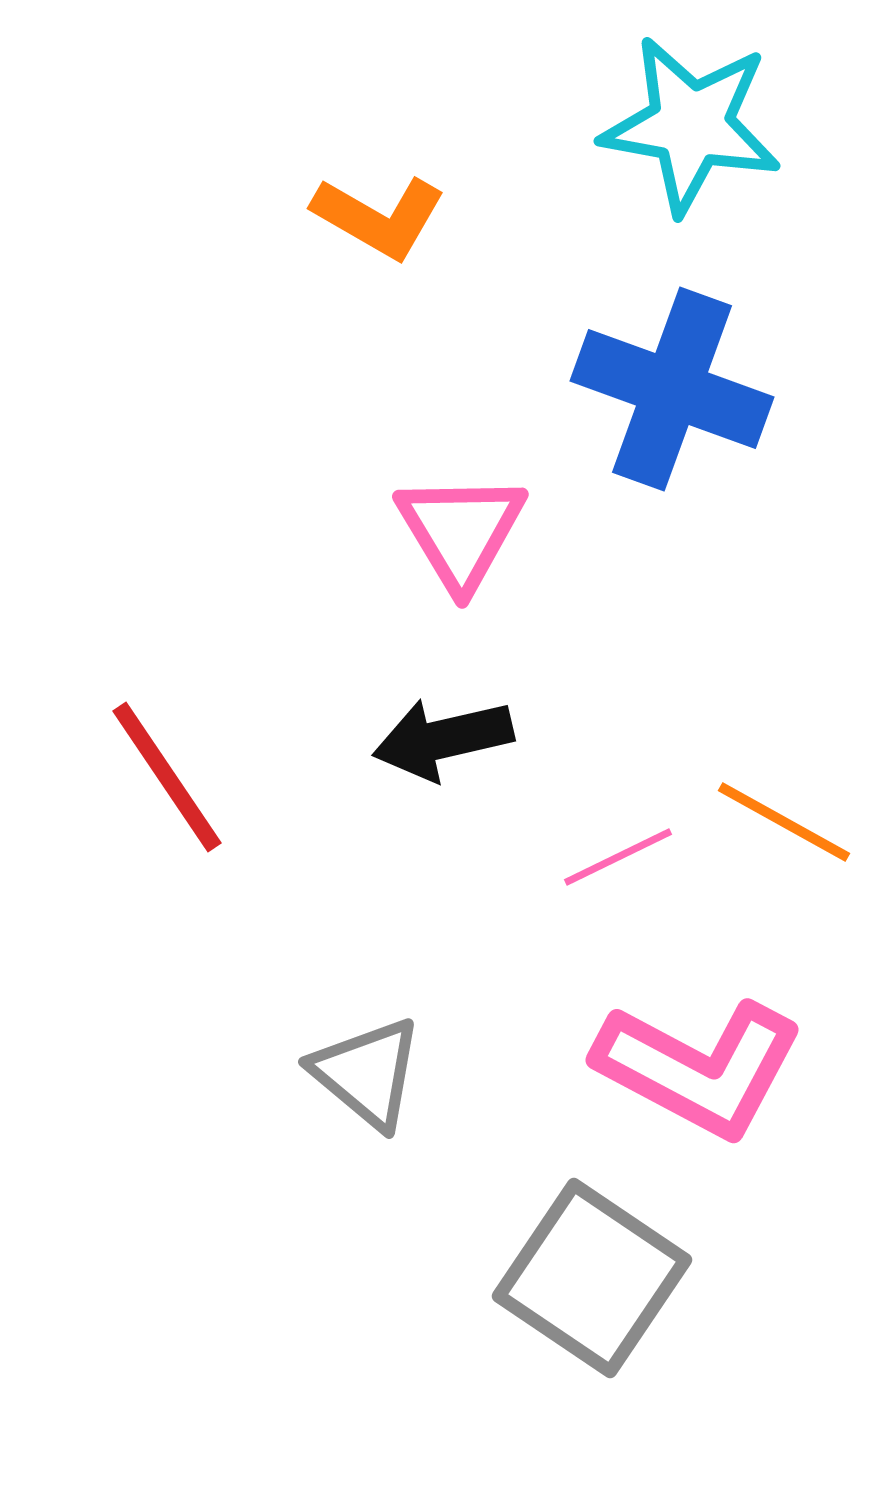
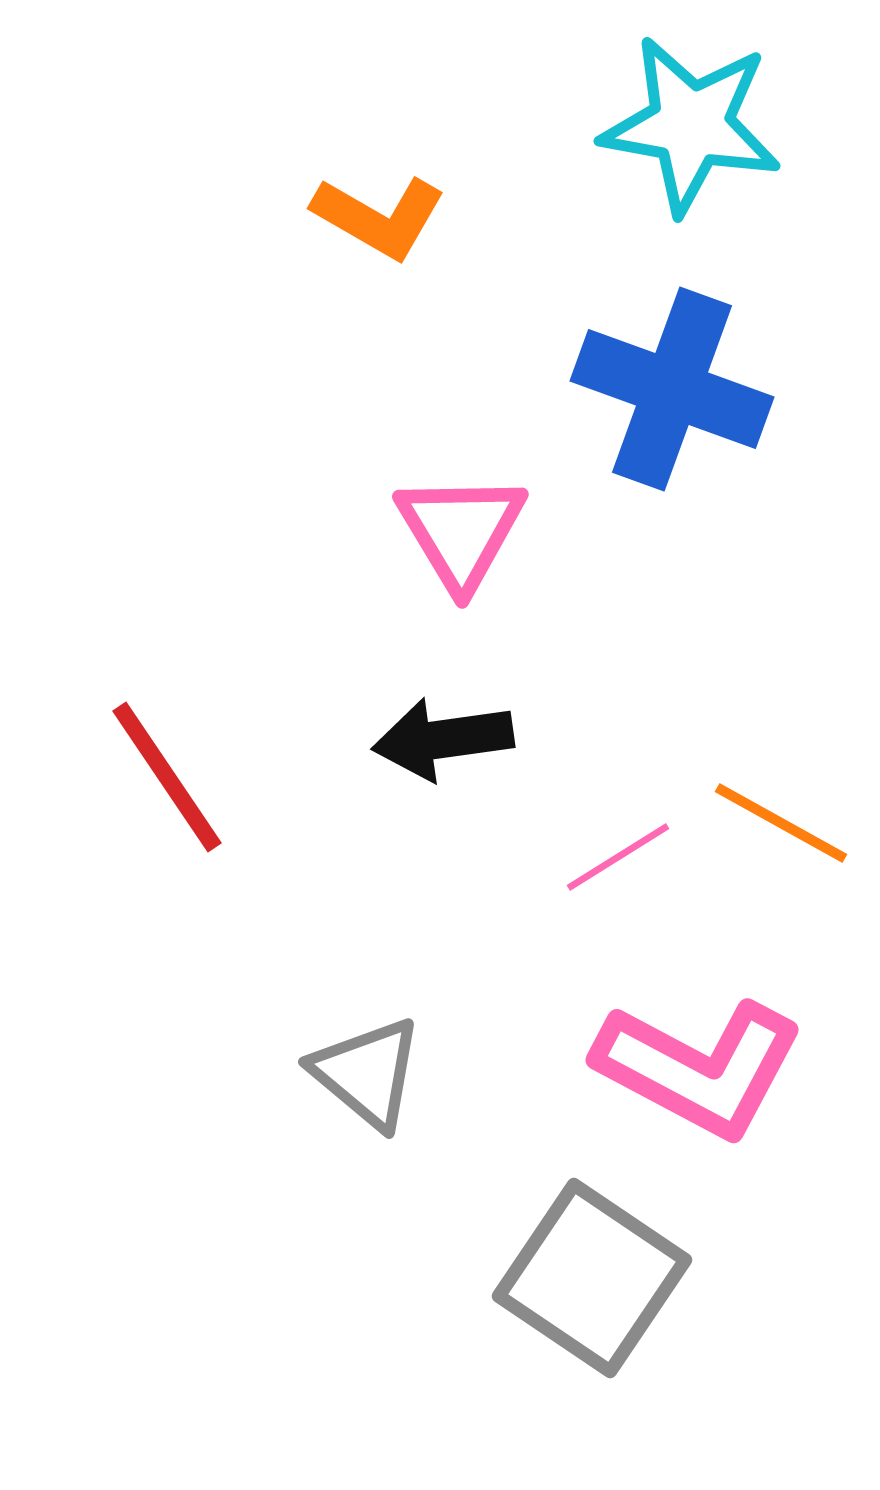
black arrow: rotated 5 degrees clockwise
orange line: moved 3 px left, 1 px down
pink line: rotated 6 degrees counterclockwise
